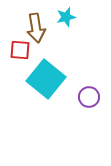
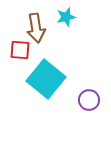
purple circle: moved 3 px down
